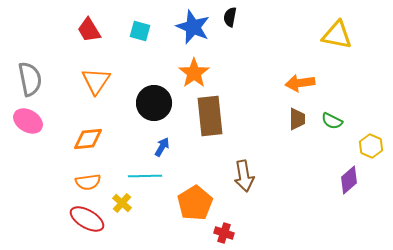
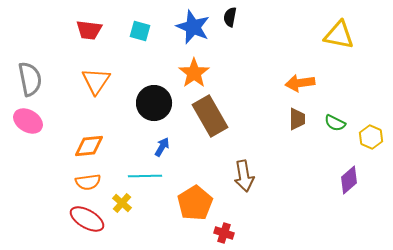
red trapezoid: rotated 52 degrees counterclockwise
yellow triangle: moved 2 px right
brown rectangle: rotated 24 degrees counterclockwise
green semicircle: moved 3 px right, 2 px down
orange diamond: moved 1 px right, 7 px down
yellow hexagon: moved 9 px up
